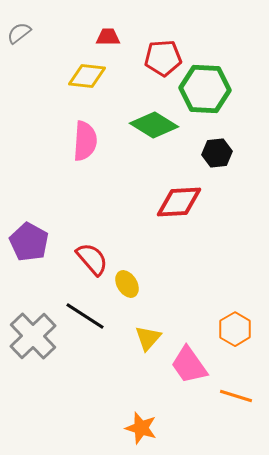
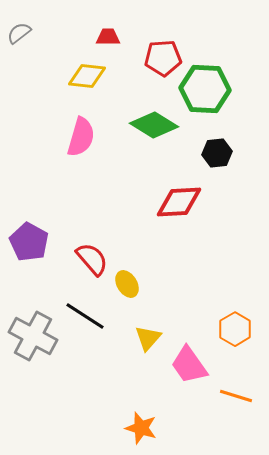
pink semicircle: moved 4 px left, 4 px up; rotated 12 degrees clockwise
gray cross: rotated 18 degrees counterclockwise
